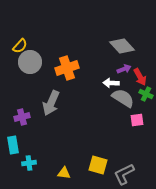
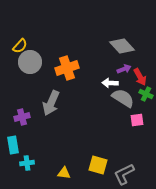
white arrow: moved 1 px left
cyan cross: moved 2 px left
